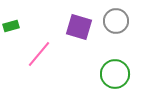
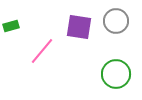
purple square: rotated 8 degrees counterclockwise
pink line: moved 3 px right, 3 px up
green circle: moved 1 px right
